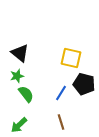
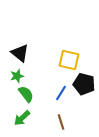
yellow square: moved 2 px left, 2 px down
green arrow: moved 3 px right, 7 px up
